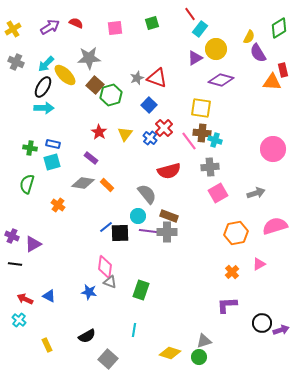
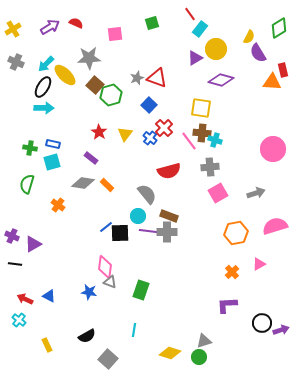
pink square at (115, 28): moved 6 px down
